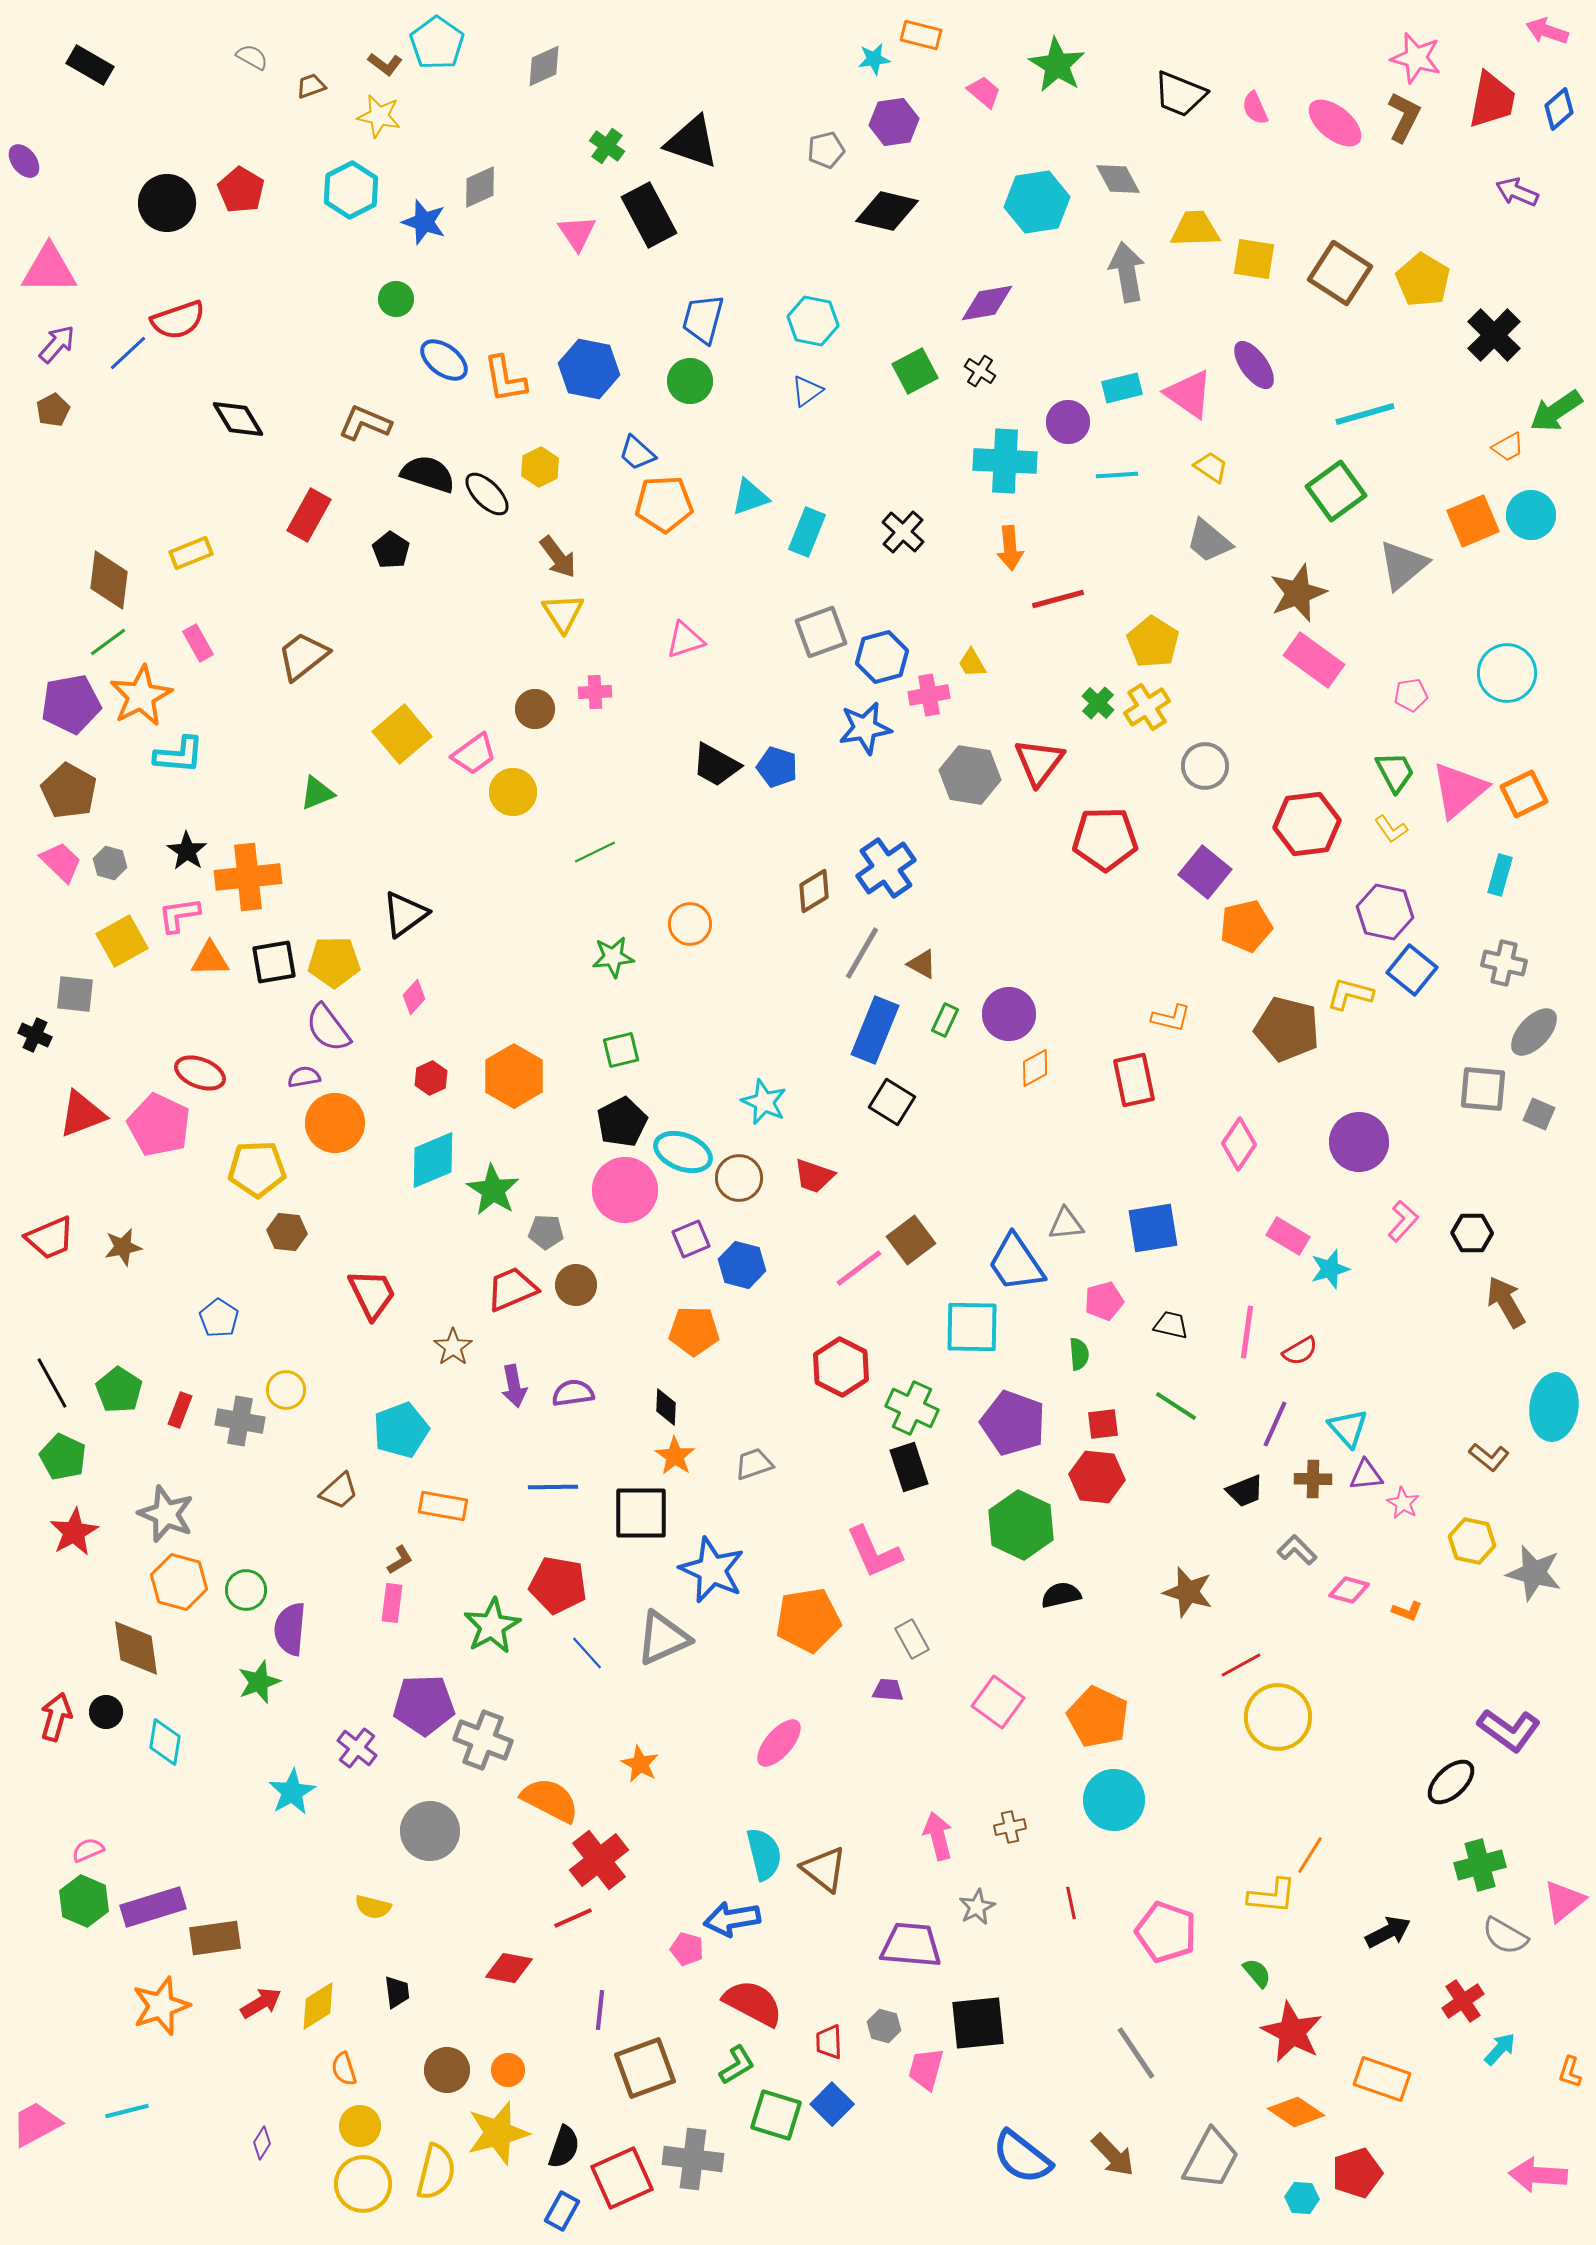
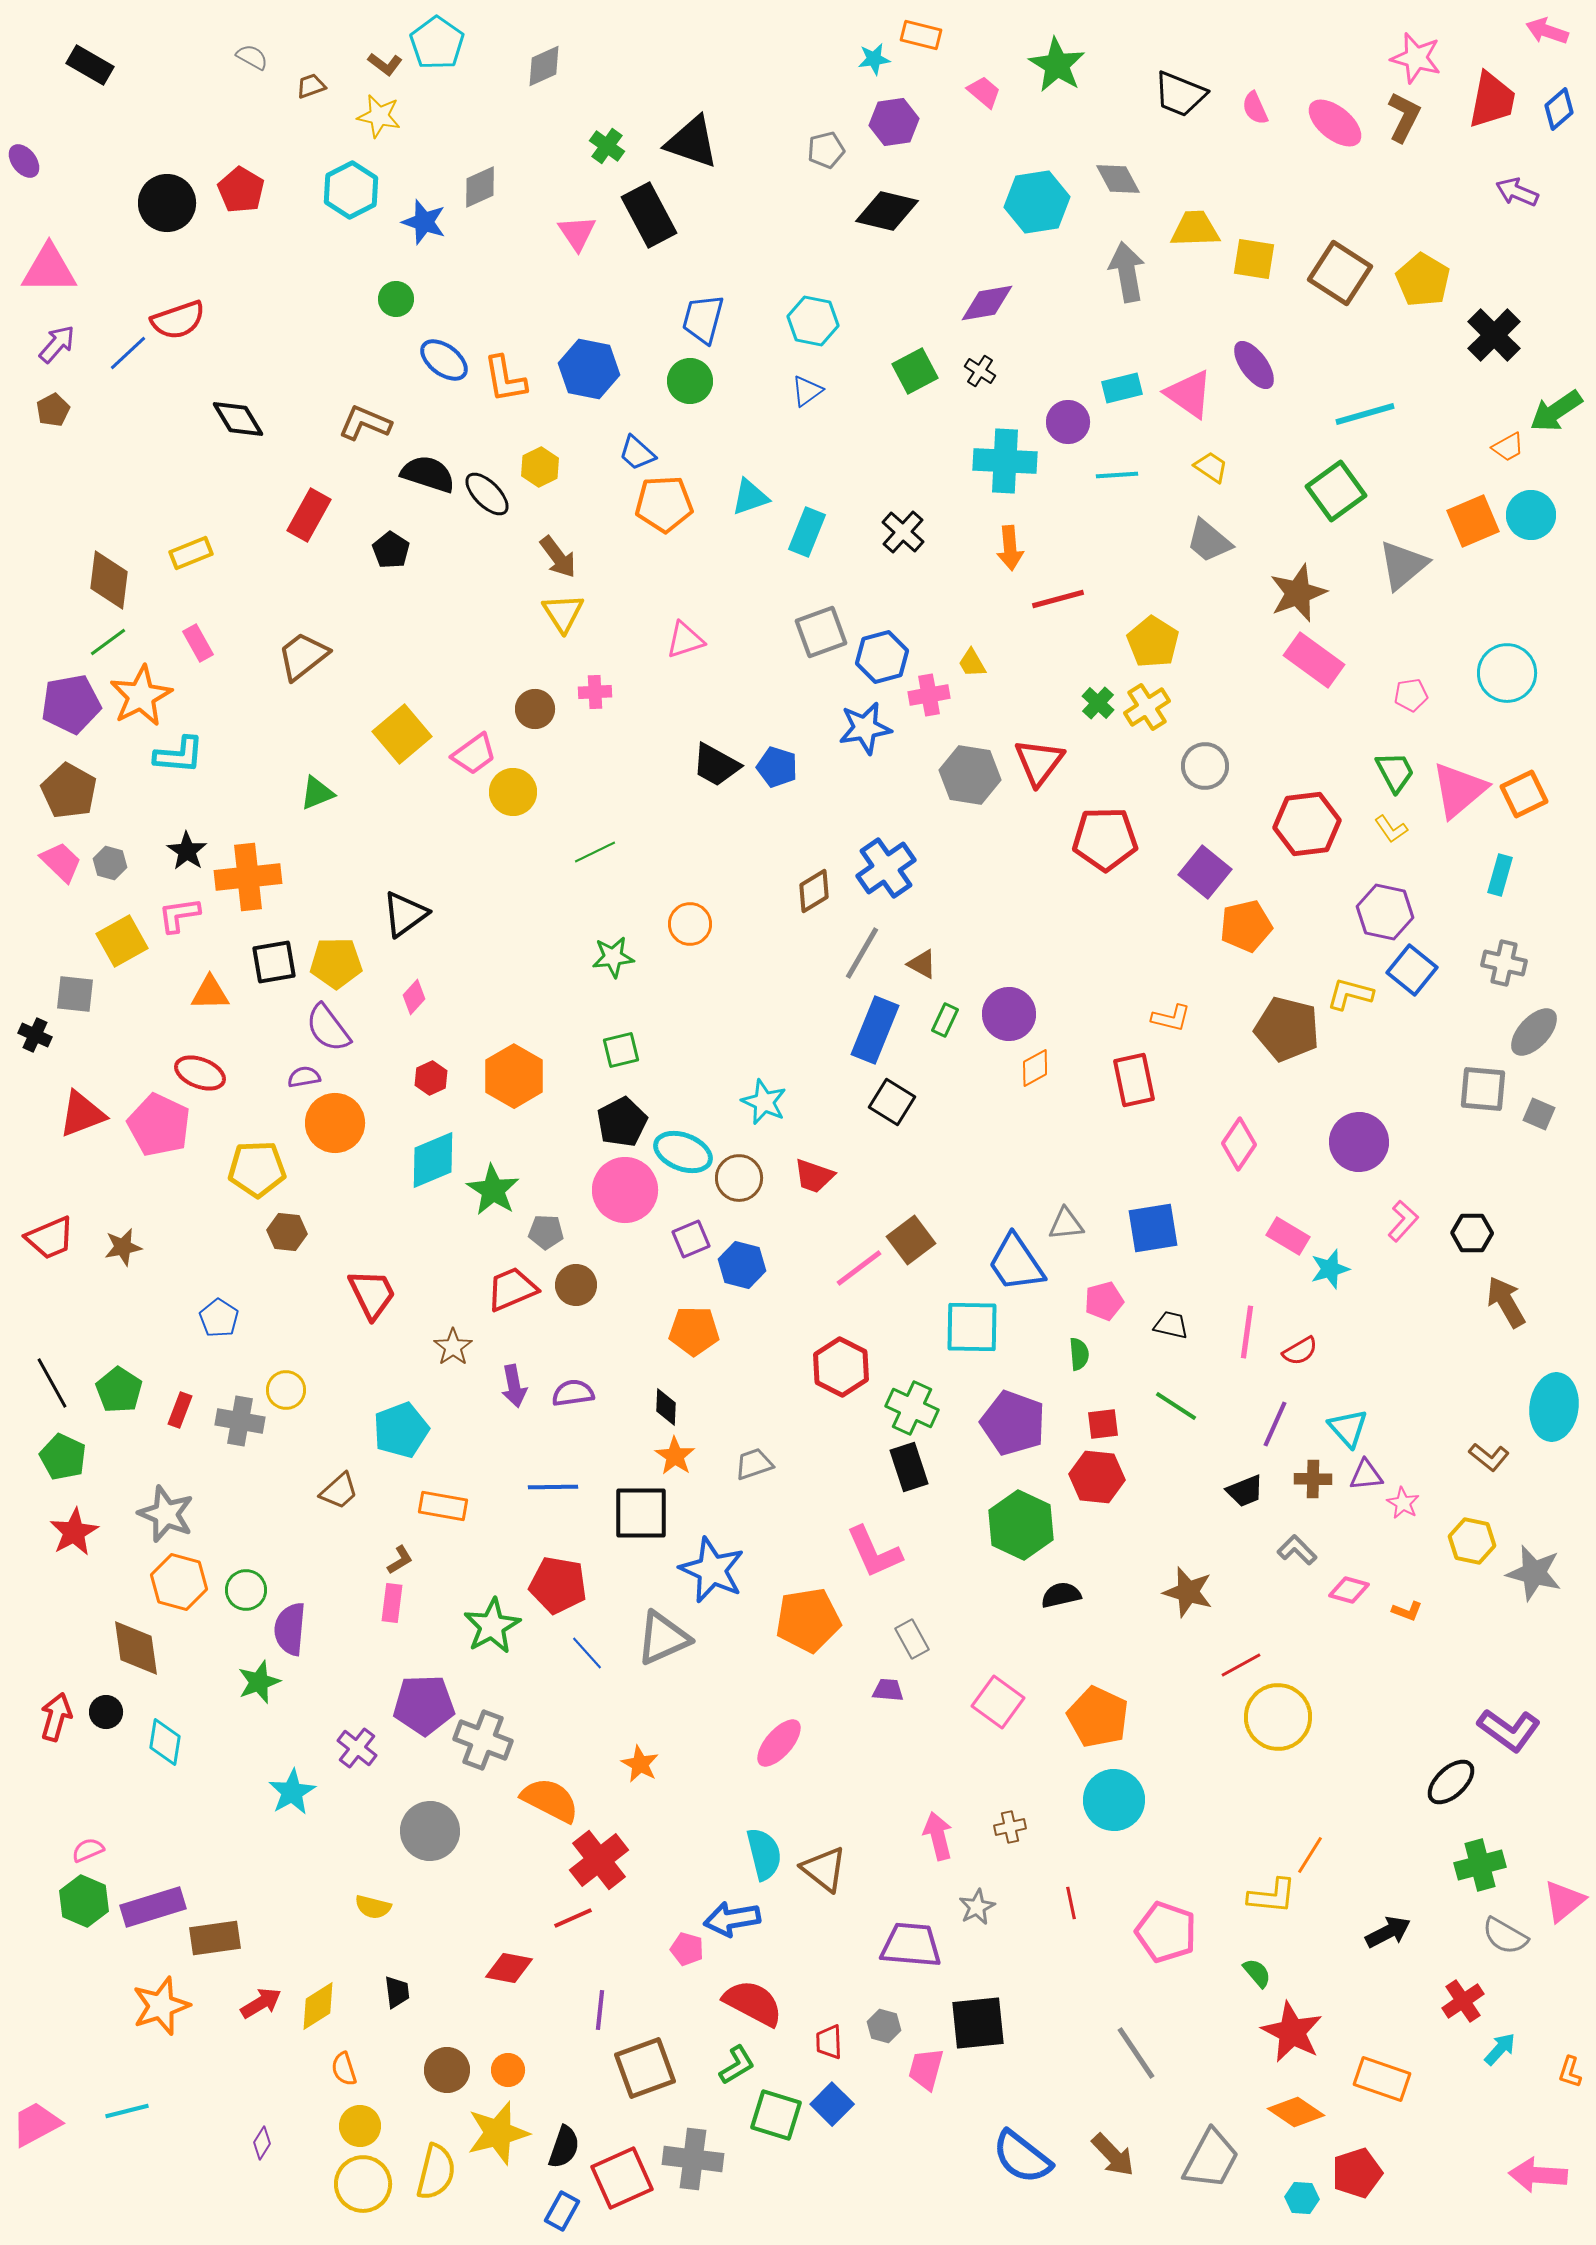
orange triangle at (210, 959): moved 34 px down
yellow pentagon at (334, 962): moved 2 px right, 1 px down
